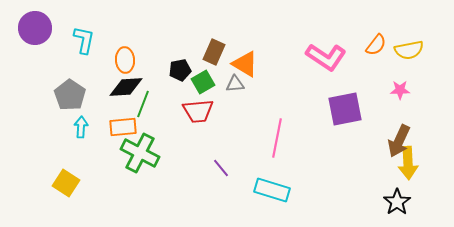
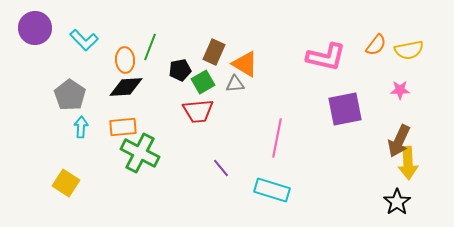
cyan L-shape: rotated 124 degrees clockwise
pink L-shape: rotated 21 degrees counterclockwise
green line: moved 7 px right, 57 px up
